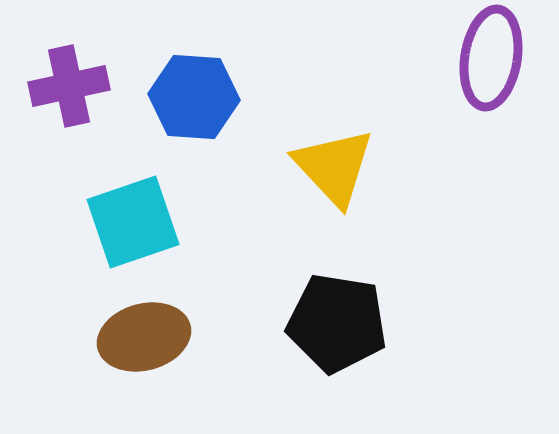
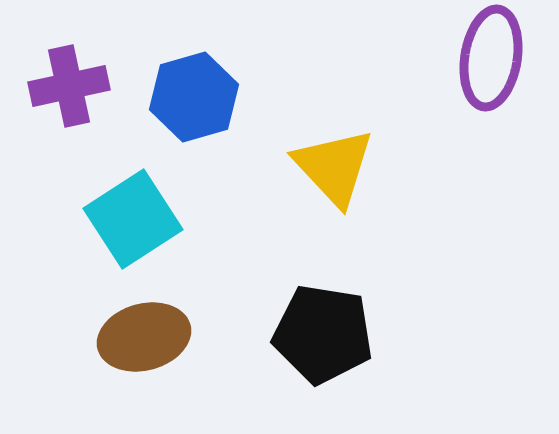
blue hexagon: rotated 20 degrees counterclockwise
cyan square: moved 3 px up; rotated 14 degrees counterclockwise
black pentagon: moved 14 px left, 11 px down
